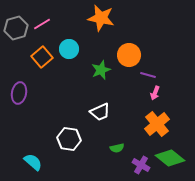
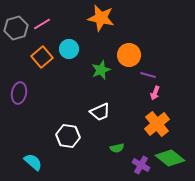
white hexagon: moved 1 px left, 3 px up
